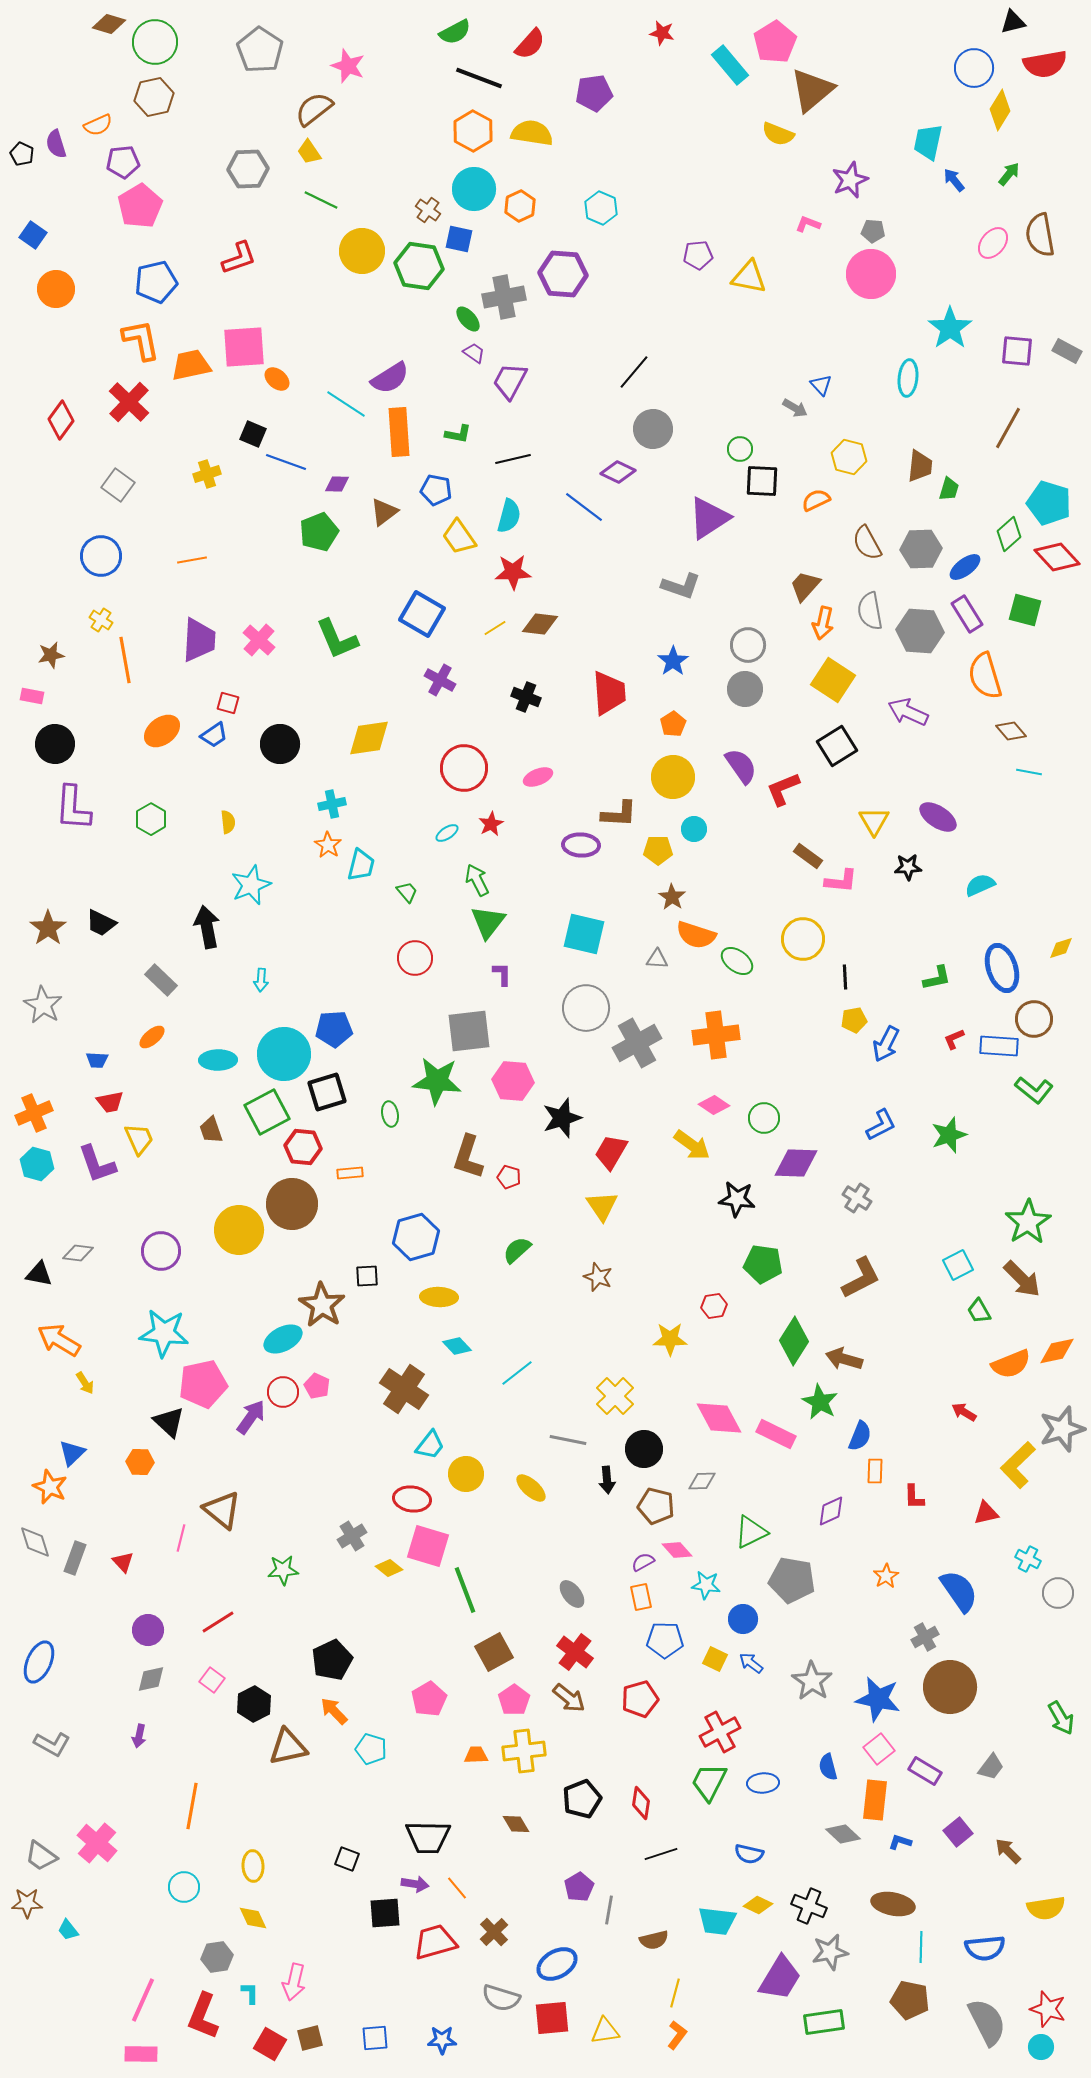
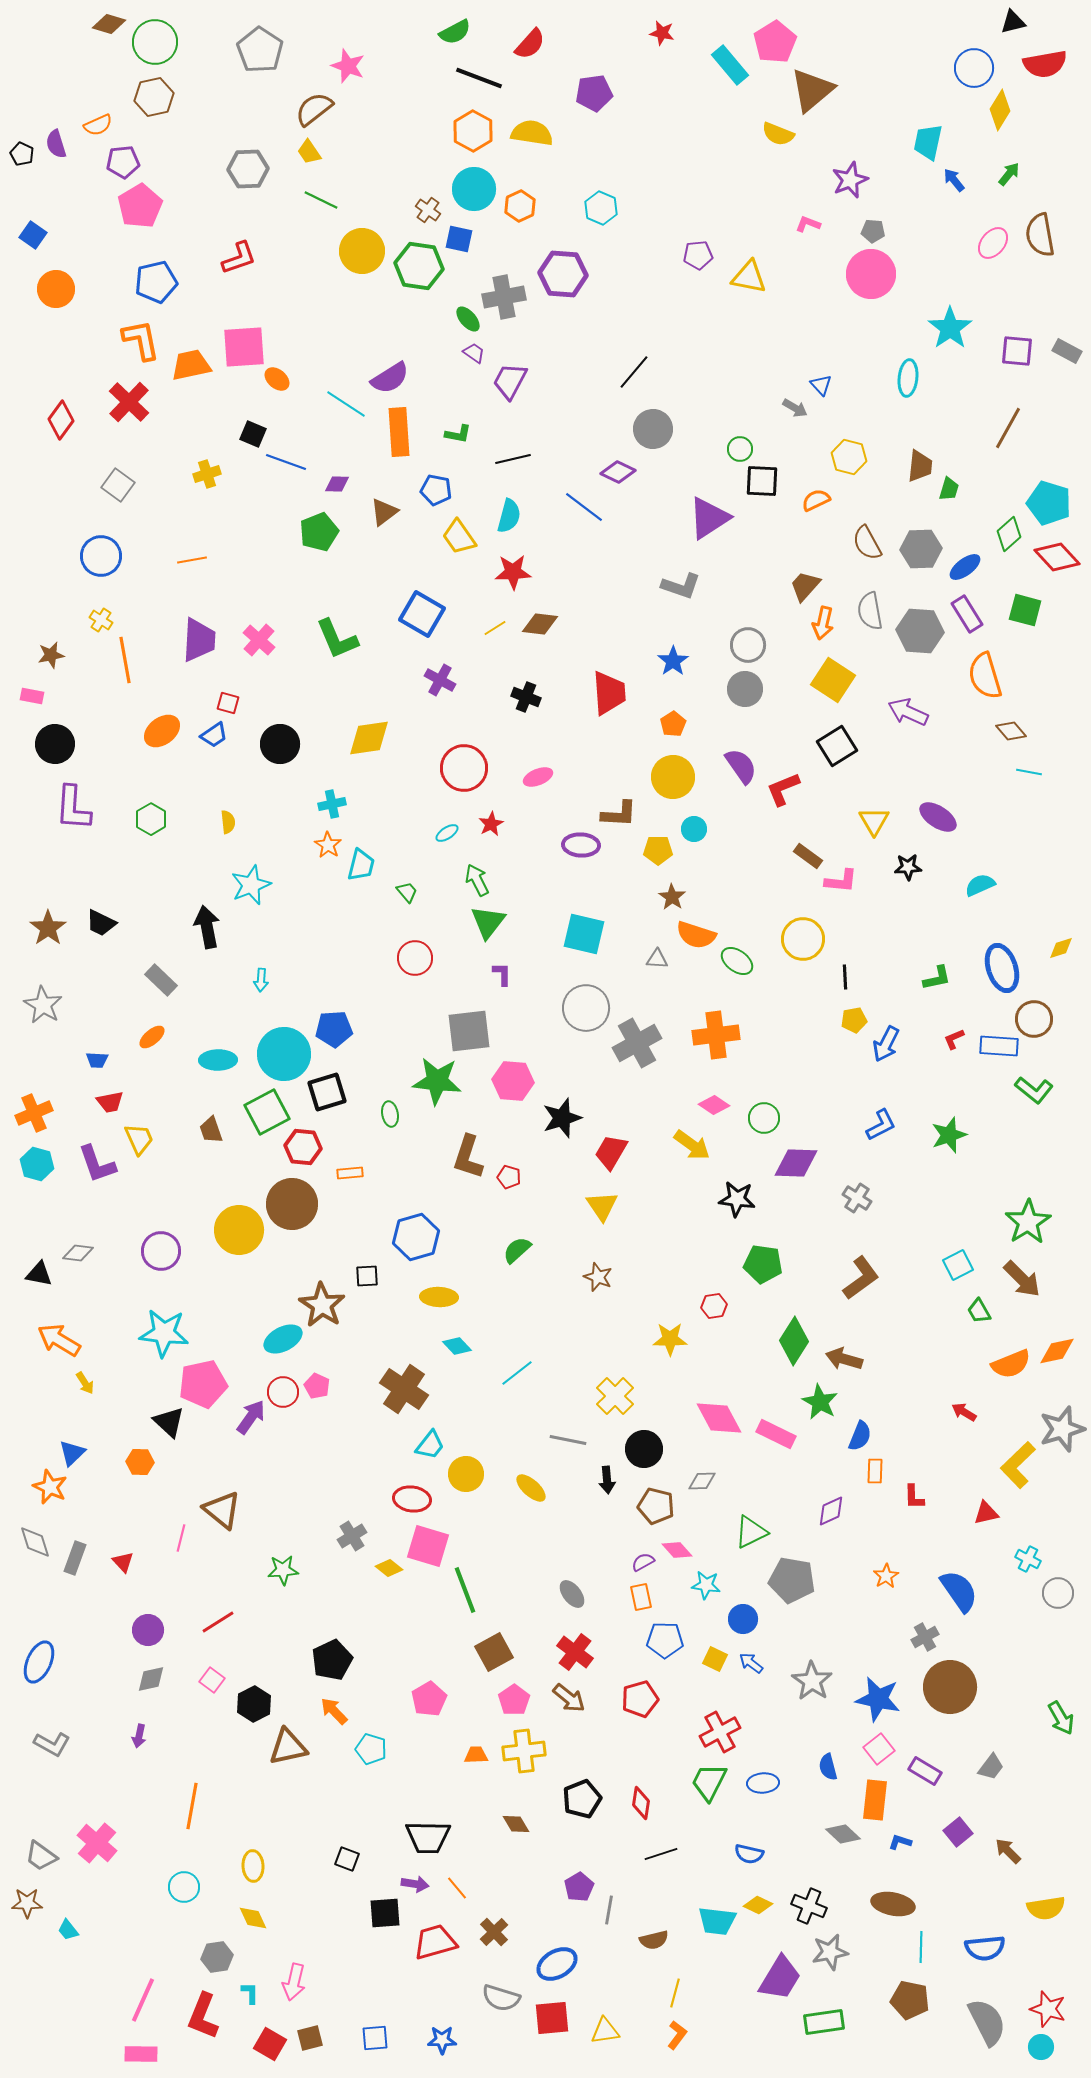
brown L-shape at (861, 1278): rotated 9 degrees counterclockwise
